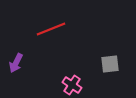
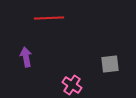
red line: moved 2 px left, 11 px up; rotated 20 degrees clockwise
purple arrow: moved 10 px right, 6 px up; rotated 144 degrees clockwise
